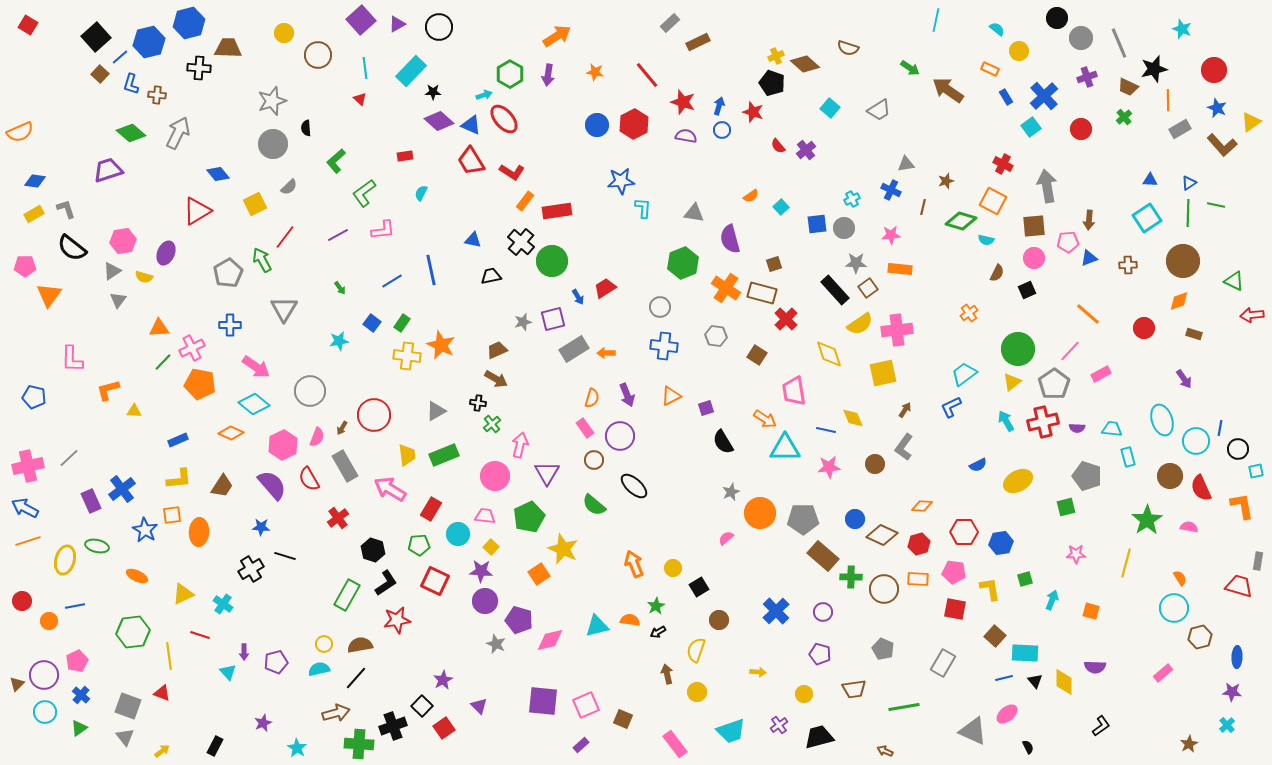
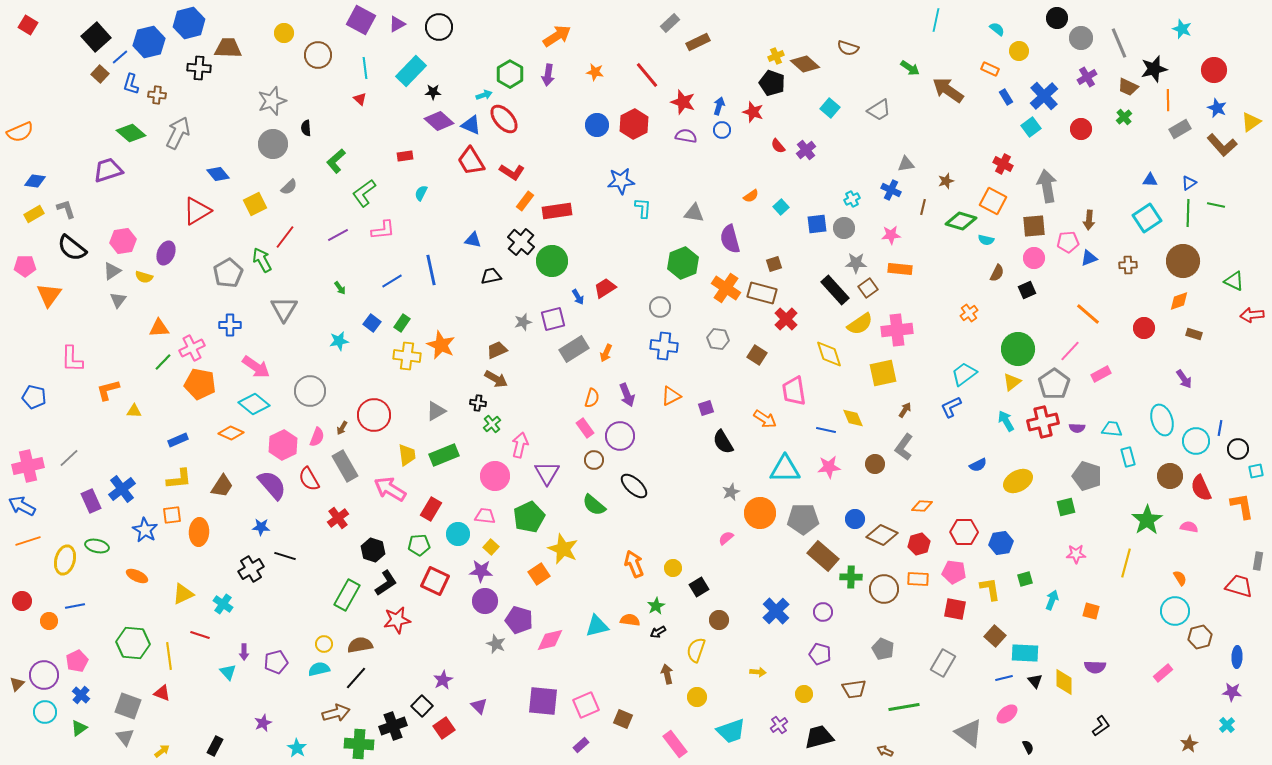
purple square at (361, 20): rotated 20 degrees counterclockwise
purple cross at (1087, 77): rotated 12 degrees counterclockwise
gray hexagon at (716, 336): moved 2 px right, 3 px down
orange arrow at (606, 353): rotated 66 degrees counterclockwise
cyan triangle at (785, 448): moved 21 px down
blue arrow at (25, 508): moved 3 px left, 2 px up
cyan circle at (1174, 608): moved 1 px right, 3 px down
green hexagon at (133, 632): moved 11 px down; rotated 12 degrees clockwise
yellow circle at (697, 692): moved 5 px down
gray triangle at (973, 731): moved 4 px left, 2 px down; rotated 12 degrees clockwise
